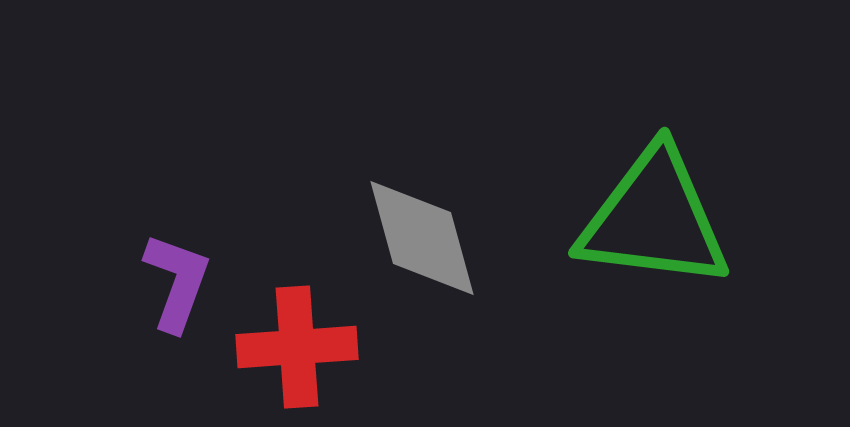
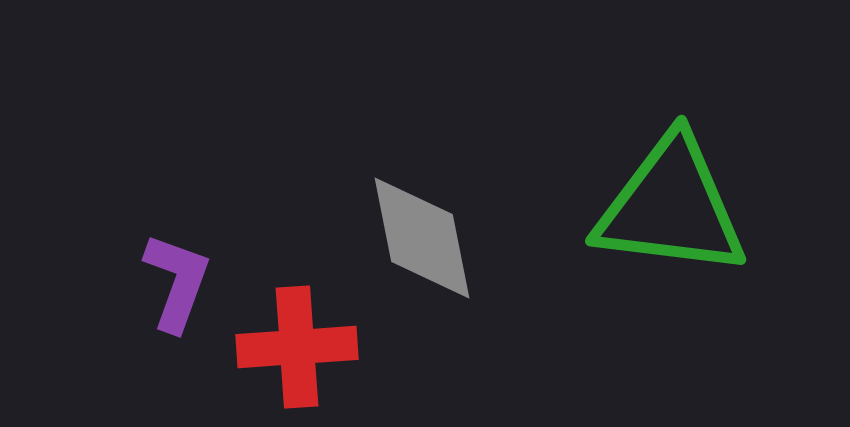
green triangle: moved 17 px right, 12 px up
gray diamond: rotated 4 degrees clockwise
